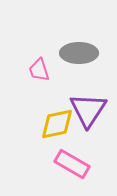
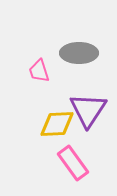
pink trapezoid: moved 1 px down
yellow diamond: rotated 9 degrees clockwise
pink rectangle: moved 1 px right, 1 px up; rotated 24 degrees clockwise
